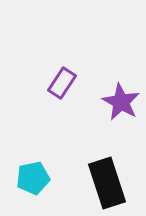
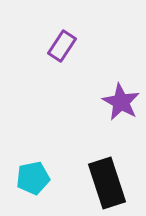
purple rectangle: moved 37 px up
